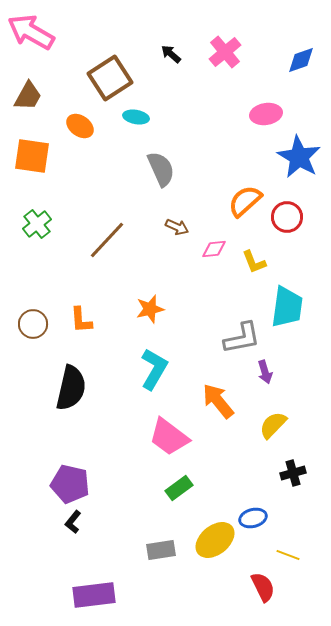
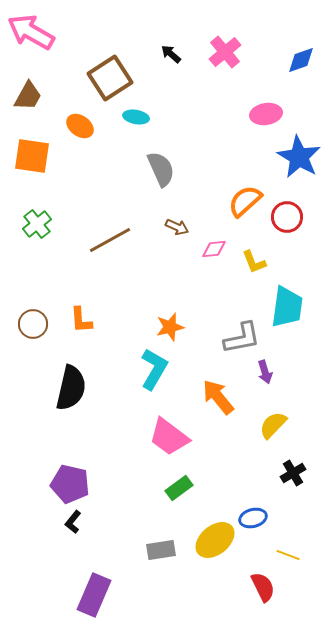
brown line: moved 3 px right; rotated 18 degrees clockwise
orange star: moved 20 px right, 18 px down
orange arrow: moved 4 px up
black cross: rotated 15 degrees counterclockwise
purple rectangle: rotated 60 degrees counterclockwise
